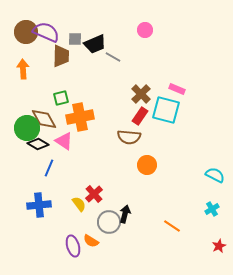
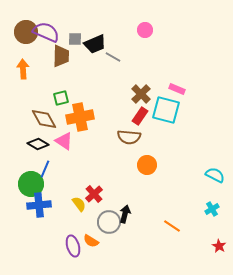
green circle: moved 4 px right, 56 px down
blue line: moved 4 px left, 1 px down
red star: rotated 16 degrees counterclockwise
